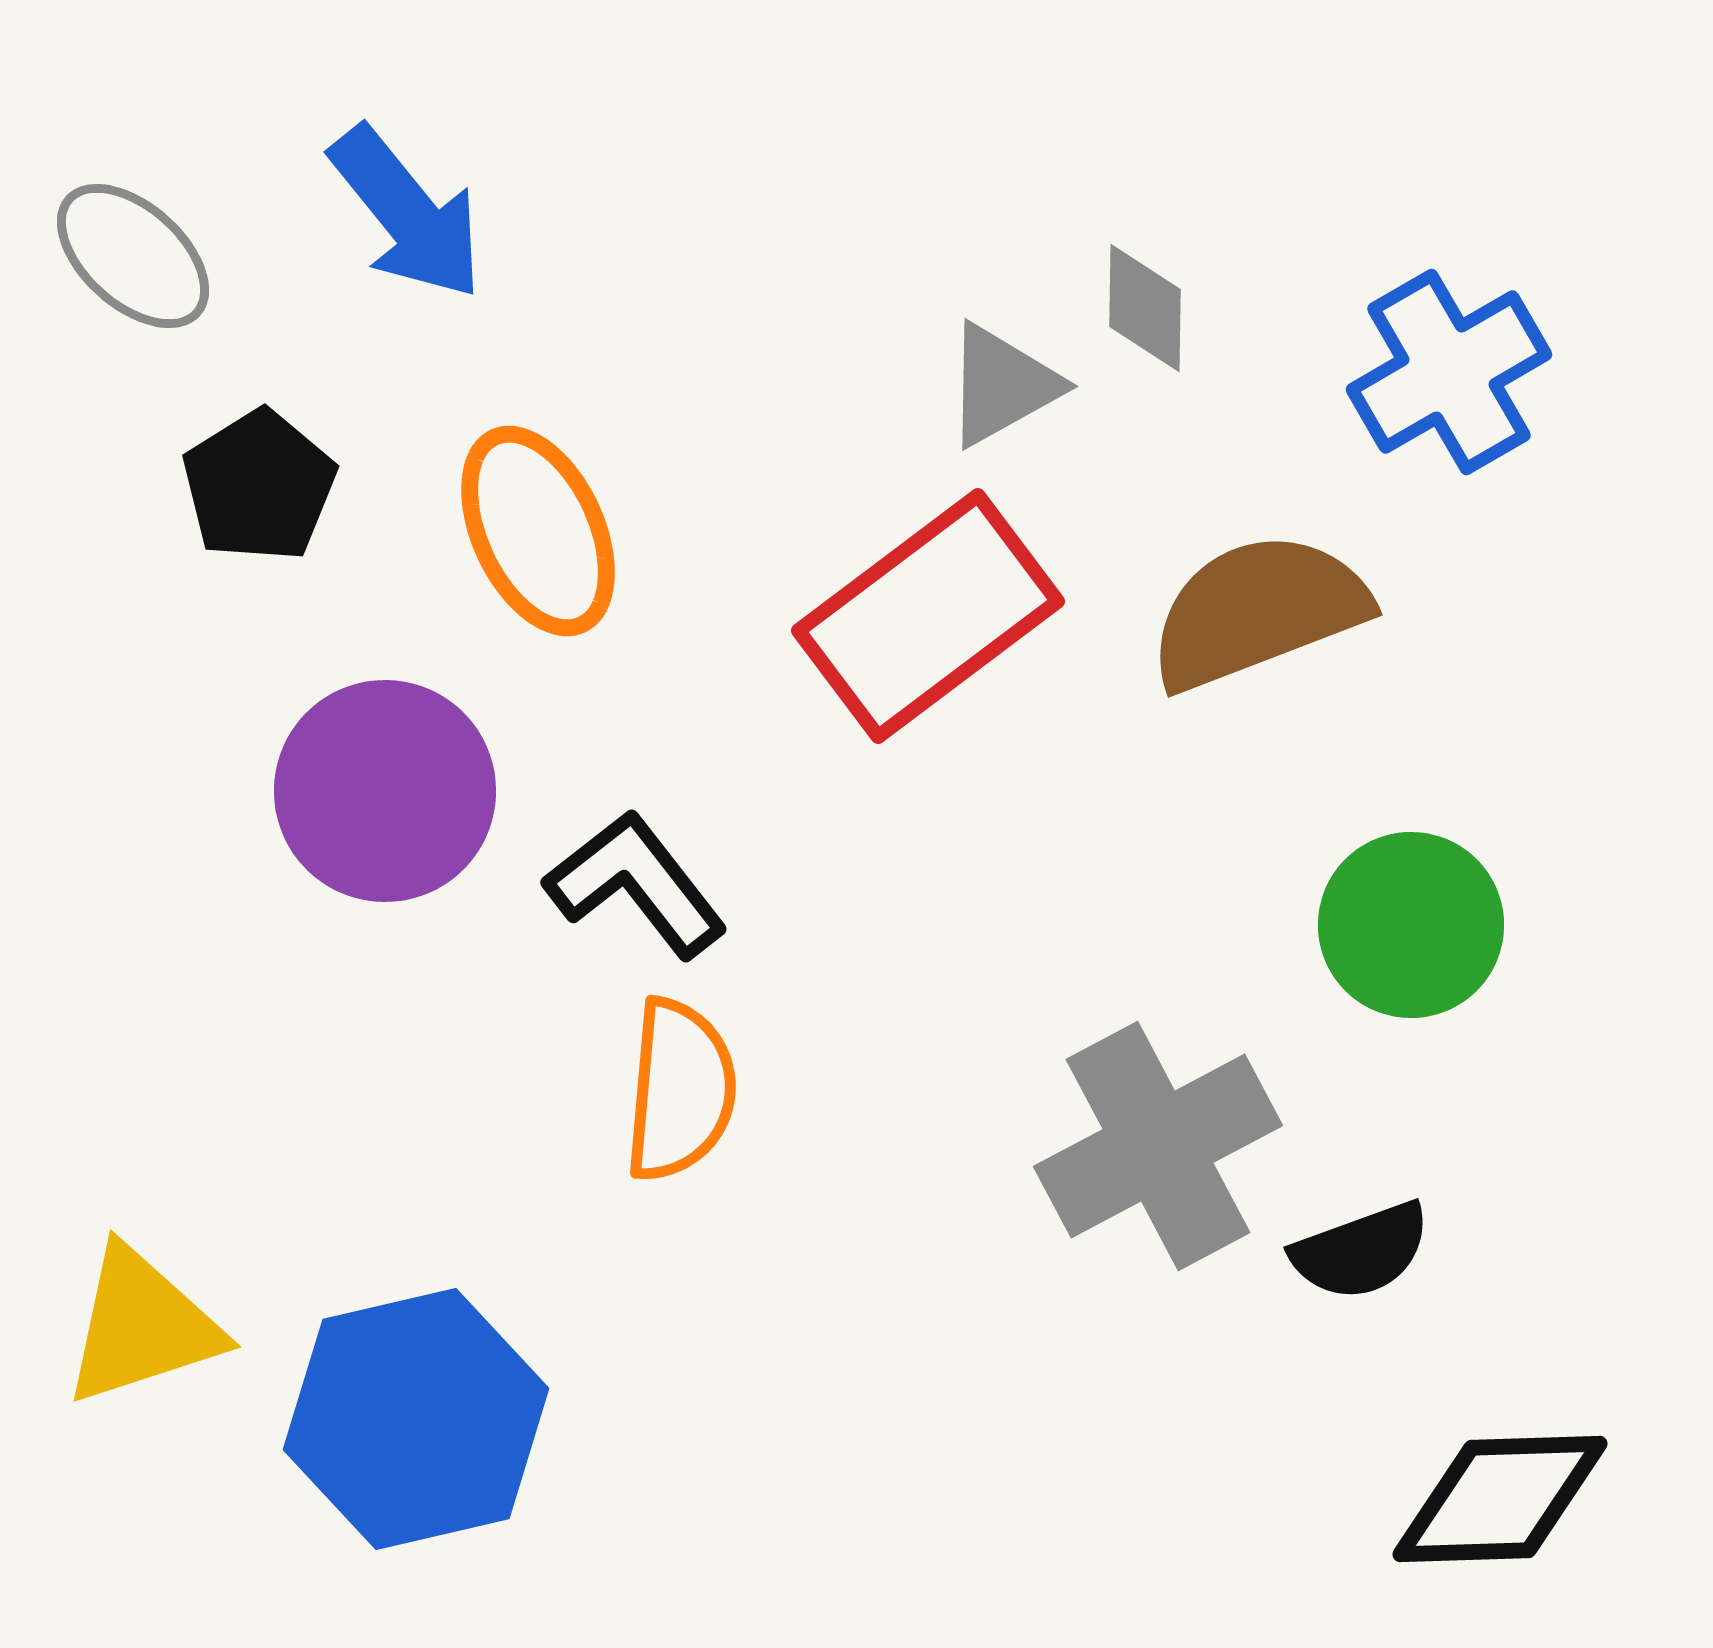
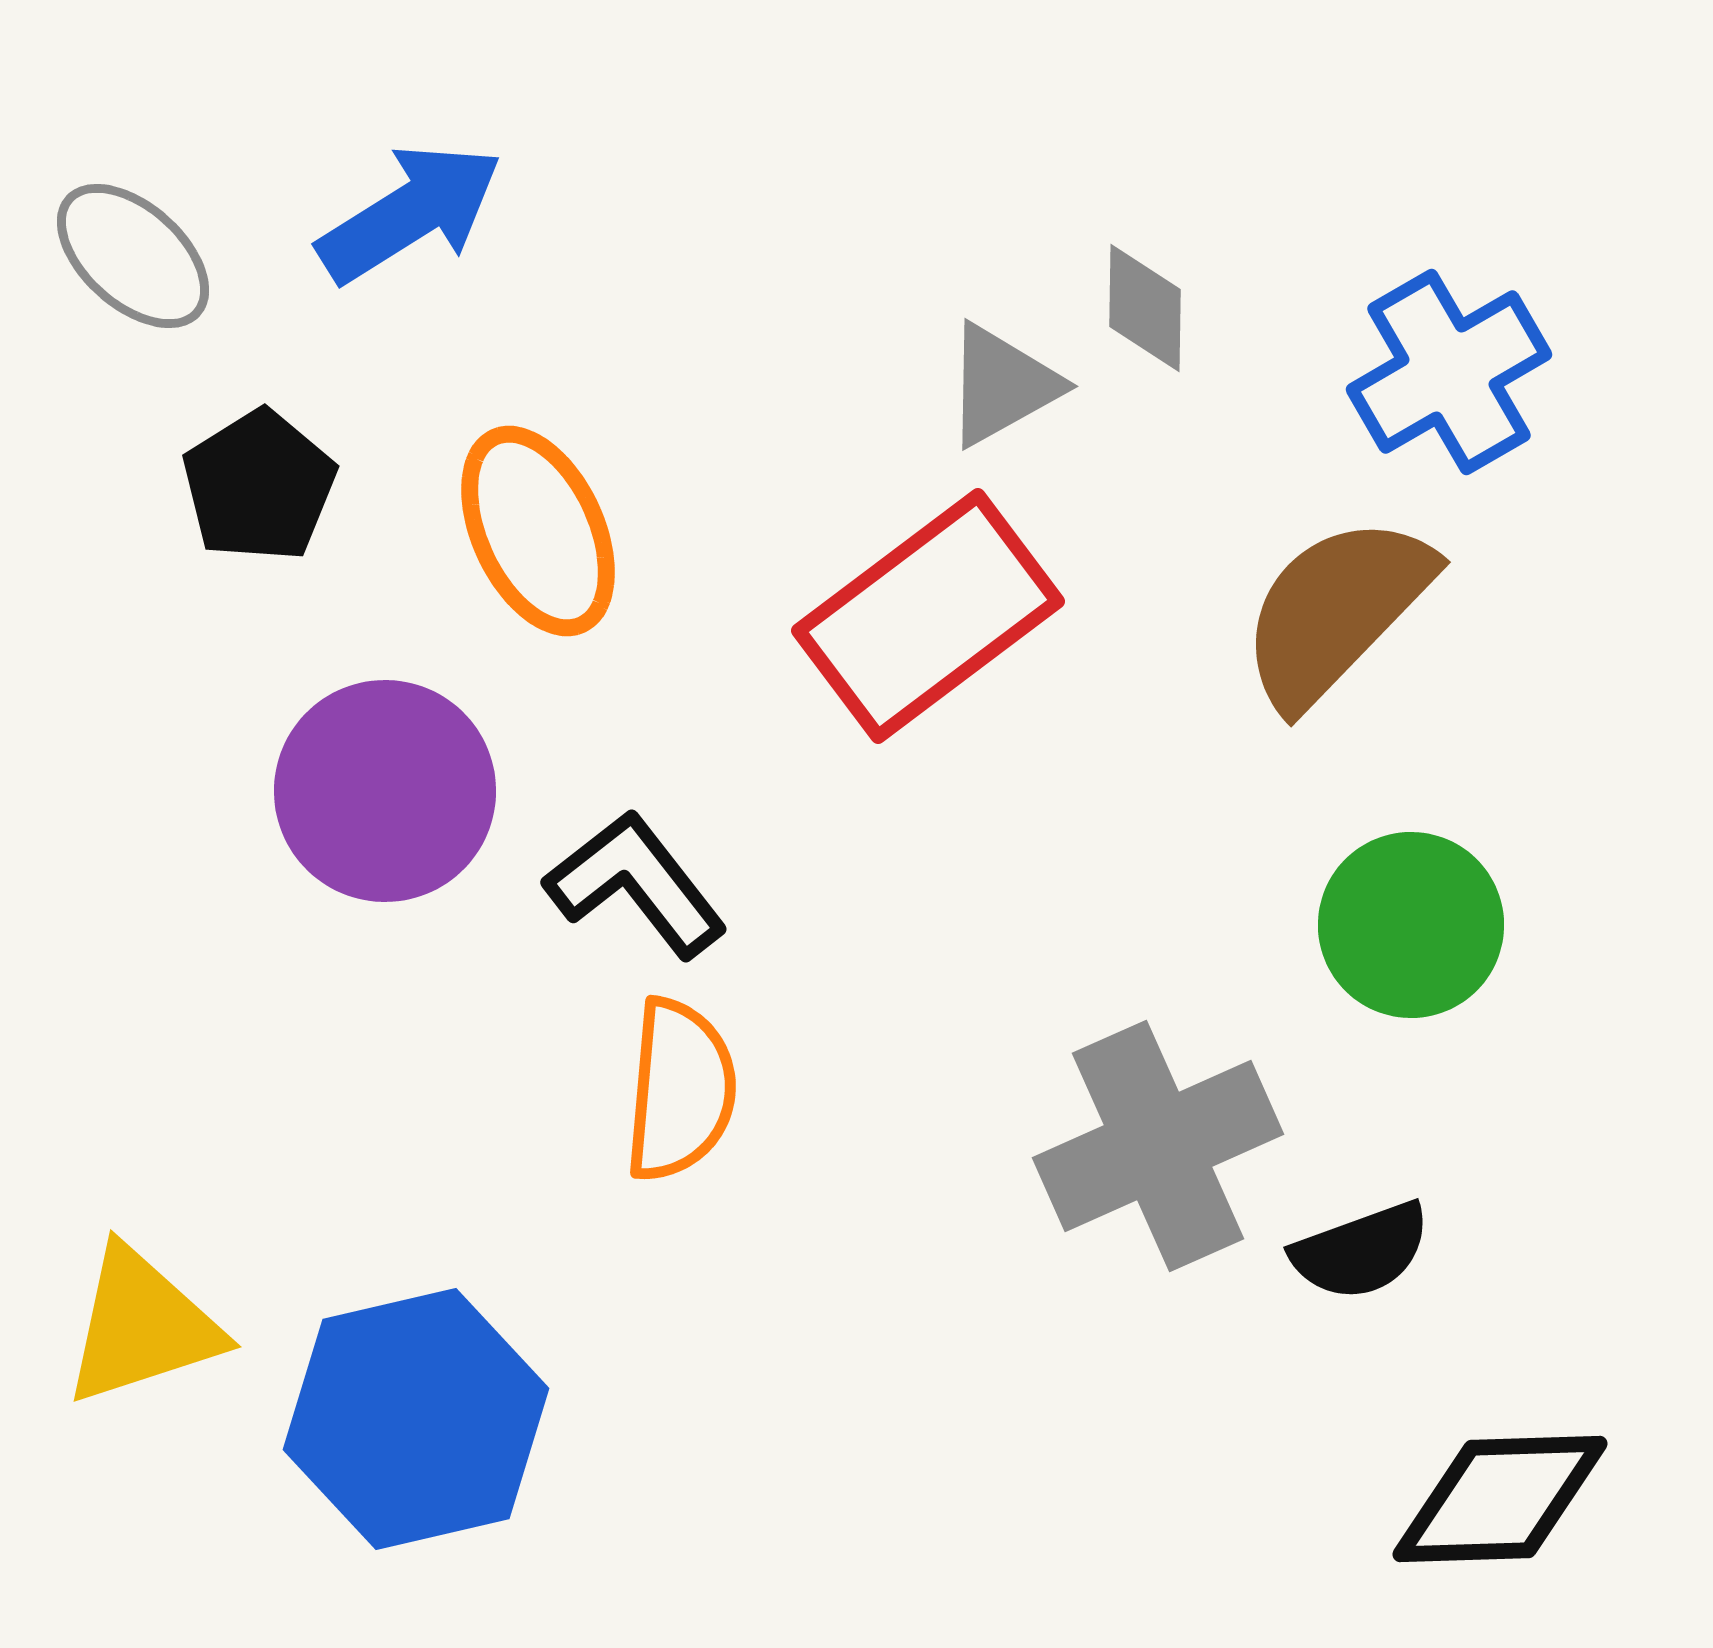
blue arrow: moved 3 px right; rotated 83 degrees counterclockwise
brown semicircle: moved 78 px right; rotated 25 degrees counterclockwise
gray cross: rotated 4 degrees clockwise
